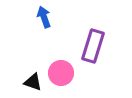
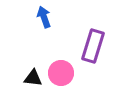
black triangle: moved 4 px up; rotated 12 degrees counterclockwise
